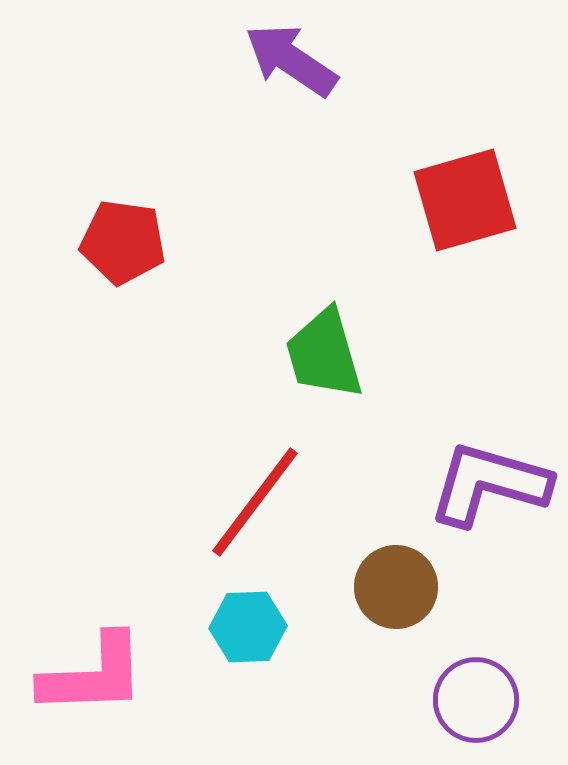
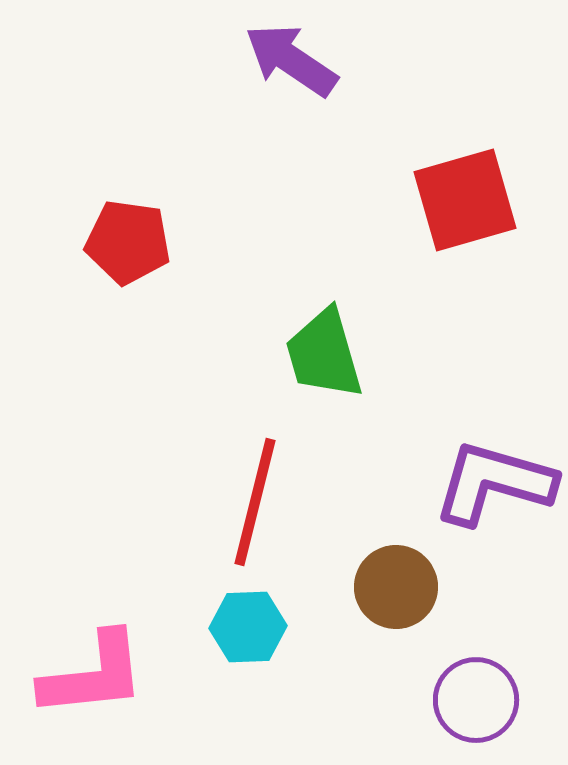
red pentagon: moved 5 px right
purple L-shape: moved 5 px right, 1 px up
red line: rotated 23 degrees counterclockwise
pink L-shape: rotated 4 degrees counterclockwise
